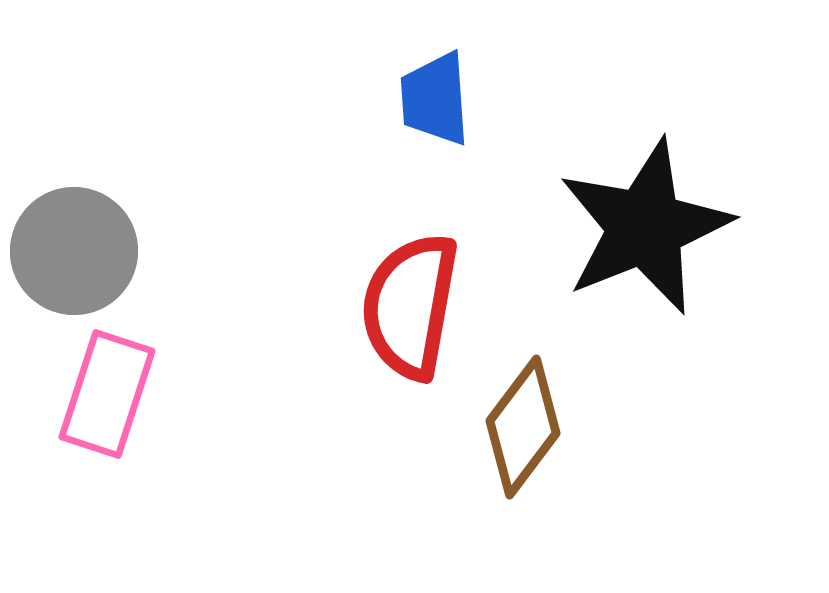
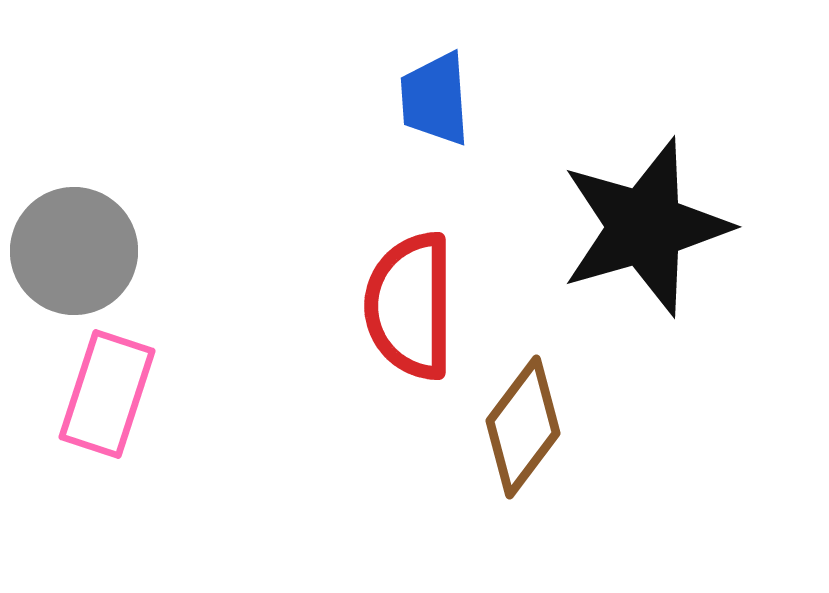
black star: rotated 6 degrees clockwise
red semicircle: rotated 10 degrees counterclockwise
